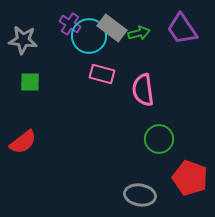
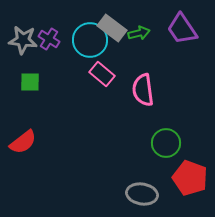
purple cross: moved 21 px left, 15 px down
cyan circle: moved 1 px right, 4 px down
pink rectangle: rotated 25 degrees clockwise
green circle: moved 7 px right, 4 px down
gray ellipse: moved 2 px right, 1 px up
